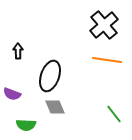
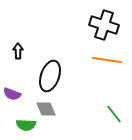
black cross: rotated 32 degrees counterclockwise
gray diamond: moved 9 px left, 2 px down
